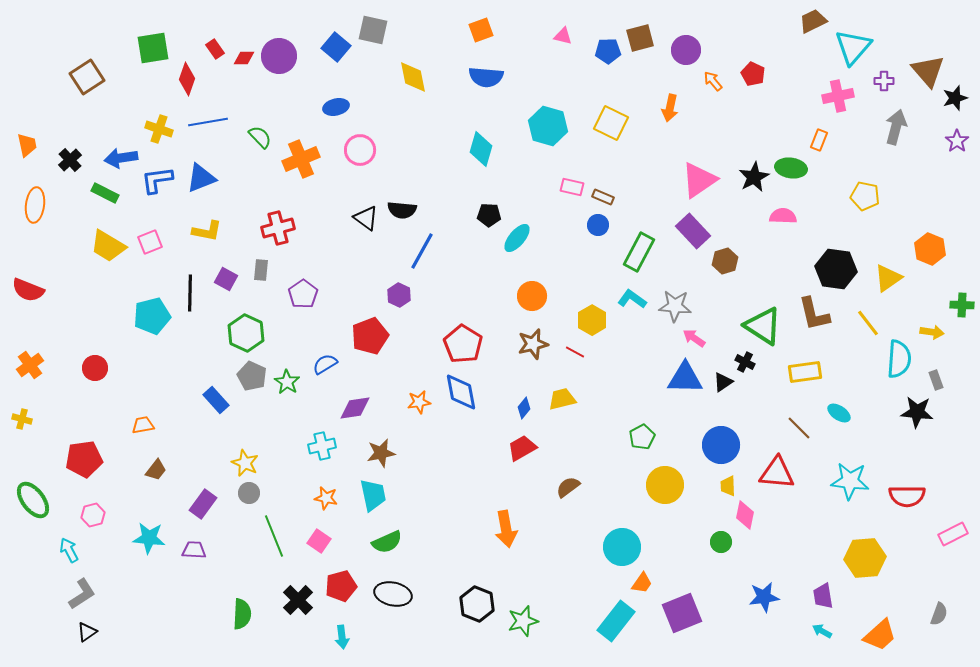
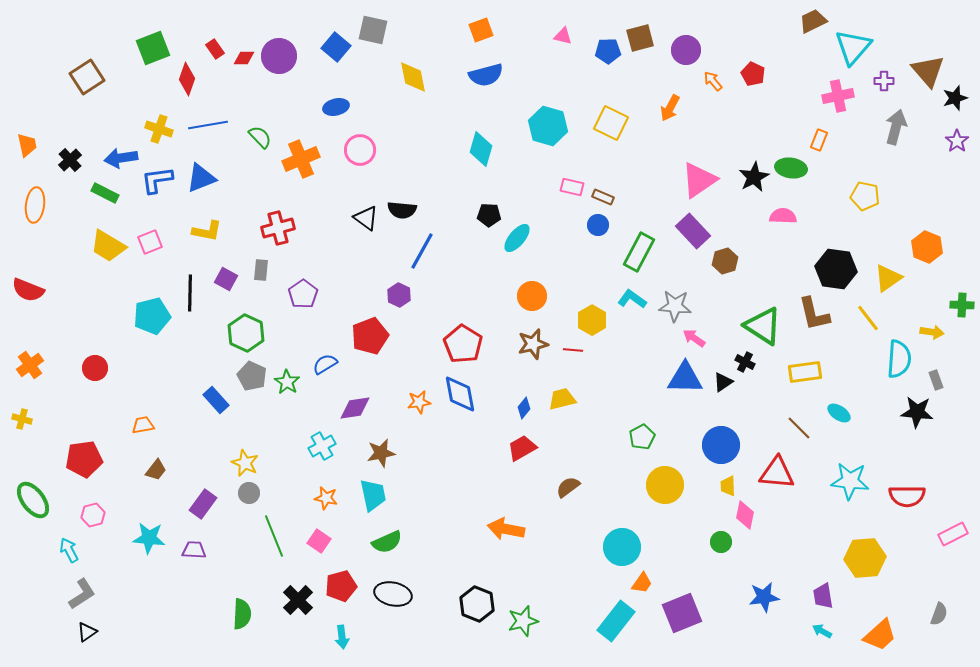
green square at (153, 48): rotated 12 degrees counterclockwise
blue semicircle at (486, 77): moved 2 px up; rotated 20 degrees counterclockwise
orange arrow at (670, 108): rotated 16 degrees clockwise
blue line at (208, 122): moved 3 px down
orange hexagon at (930, 249): moved 3 px left, 2 px up
yellow line at (868, 323): moved 5 px up
red line at (575, 352): moved 2 px left, 2 px up; rotated 24 degrees counterclockwise
blue diamond at (461, 392): moved 1 px left, 2 px down
cyan cross at (322, 446): rotated 16 degrees counterclockwise
orange arrow at (506, 529): rotated 111 degrees clockwise
